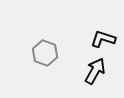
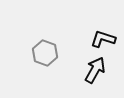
black arrow: moved 1 px up
